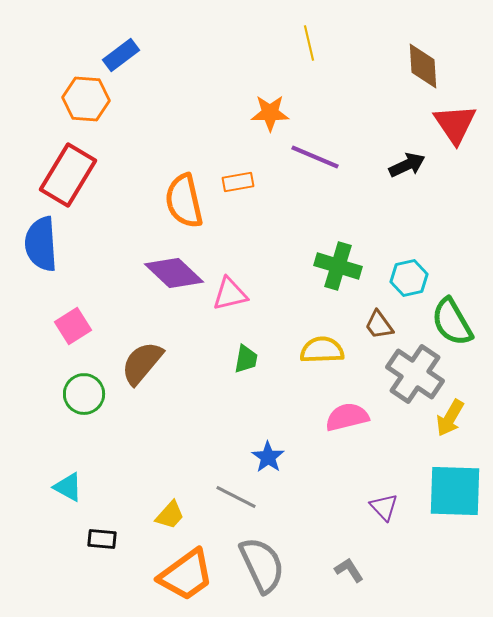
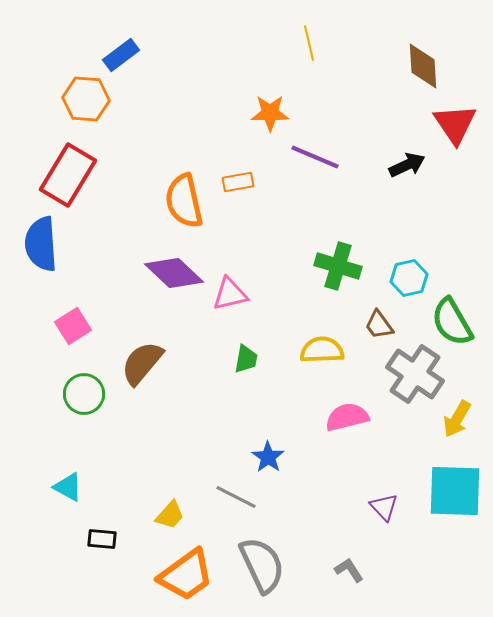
yellow arrow: moved 7 px right, 1 px down
